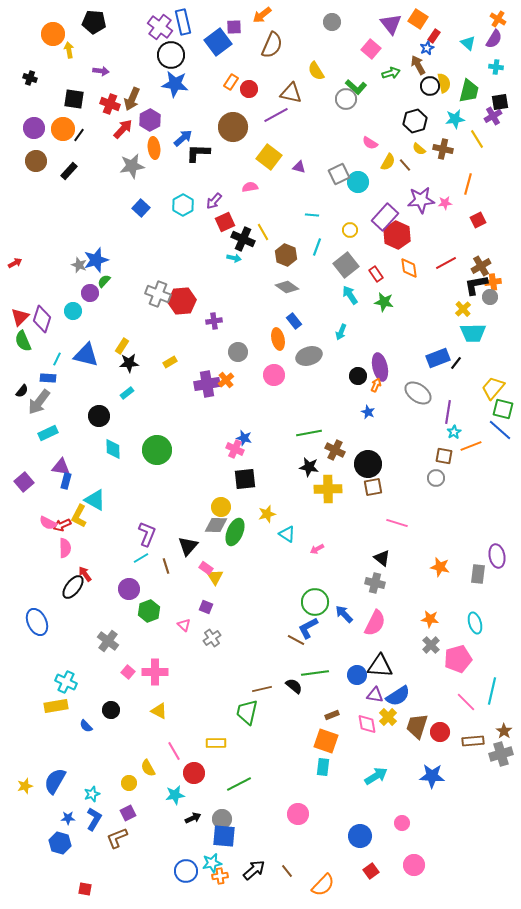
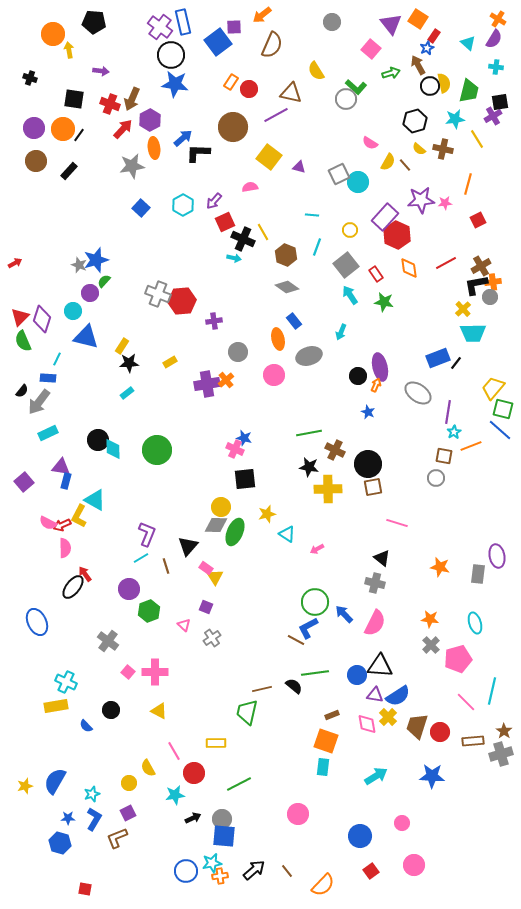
blue triangle at (86, 355): moved 18 px up
black circle at (99, 416): moved 1 px left, 24 px down
